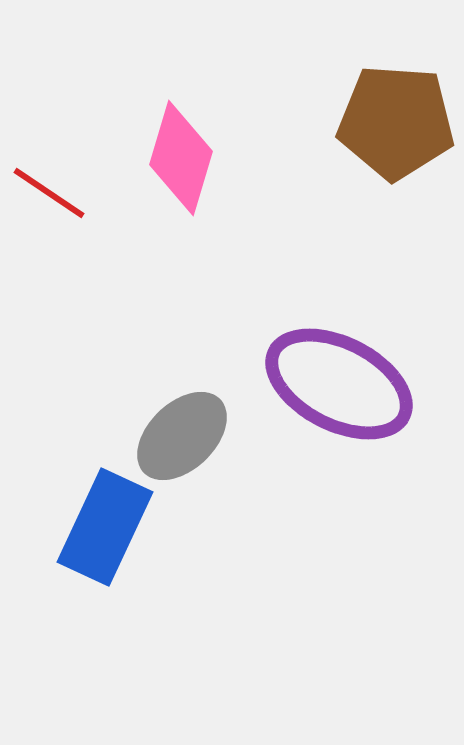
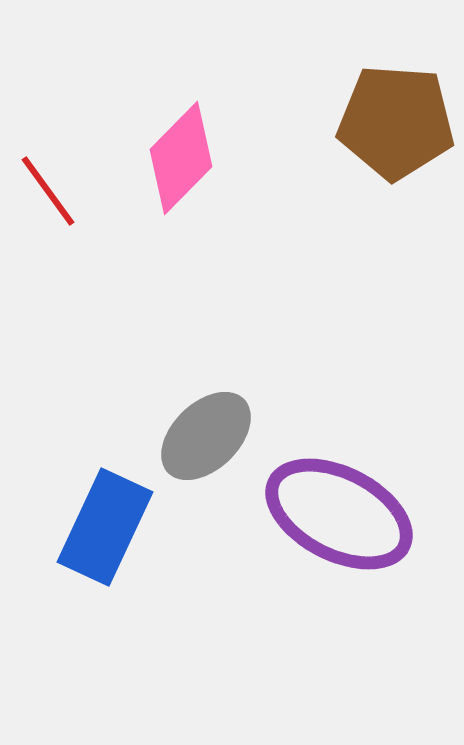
pink diamond: rotated 28 degrees clockwise
red line: moved 1 px left, 2 px up; rotated 20 degrees clockwise
purple ellipse: moved 130 px down
gray ellipse: moved 24 px right
